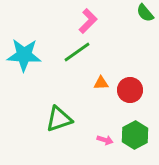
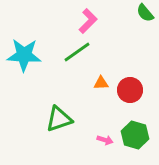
green hexagon: rotated 16 degrees counterclockwise
